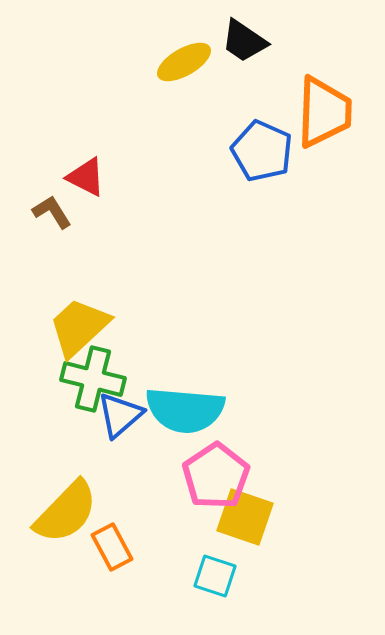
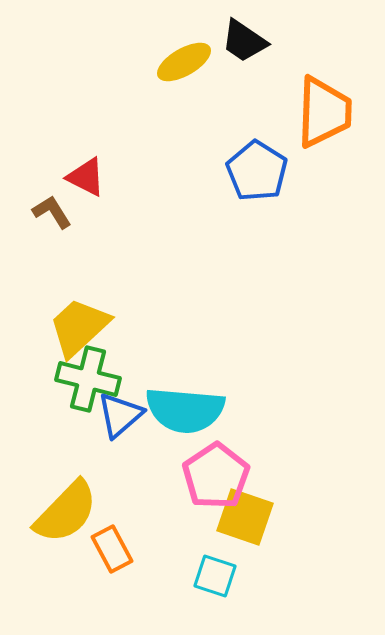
blue pentagon: moved 5 px left, 20 px down; rotated 8 degrees clockwise
green cross: moved 5 px left
orange rectangle: moved 2 px down
